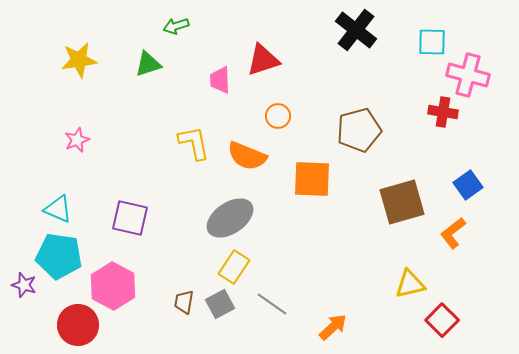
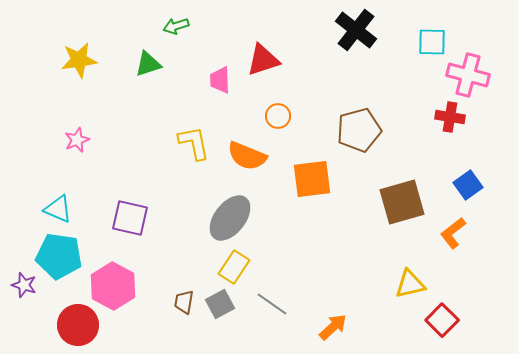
red cross: moved 7 px right, 5 px down
orange square: rotated 9 degrees counterclockwise
gray ellipse: rotated 18 degrees counterclockwise
